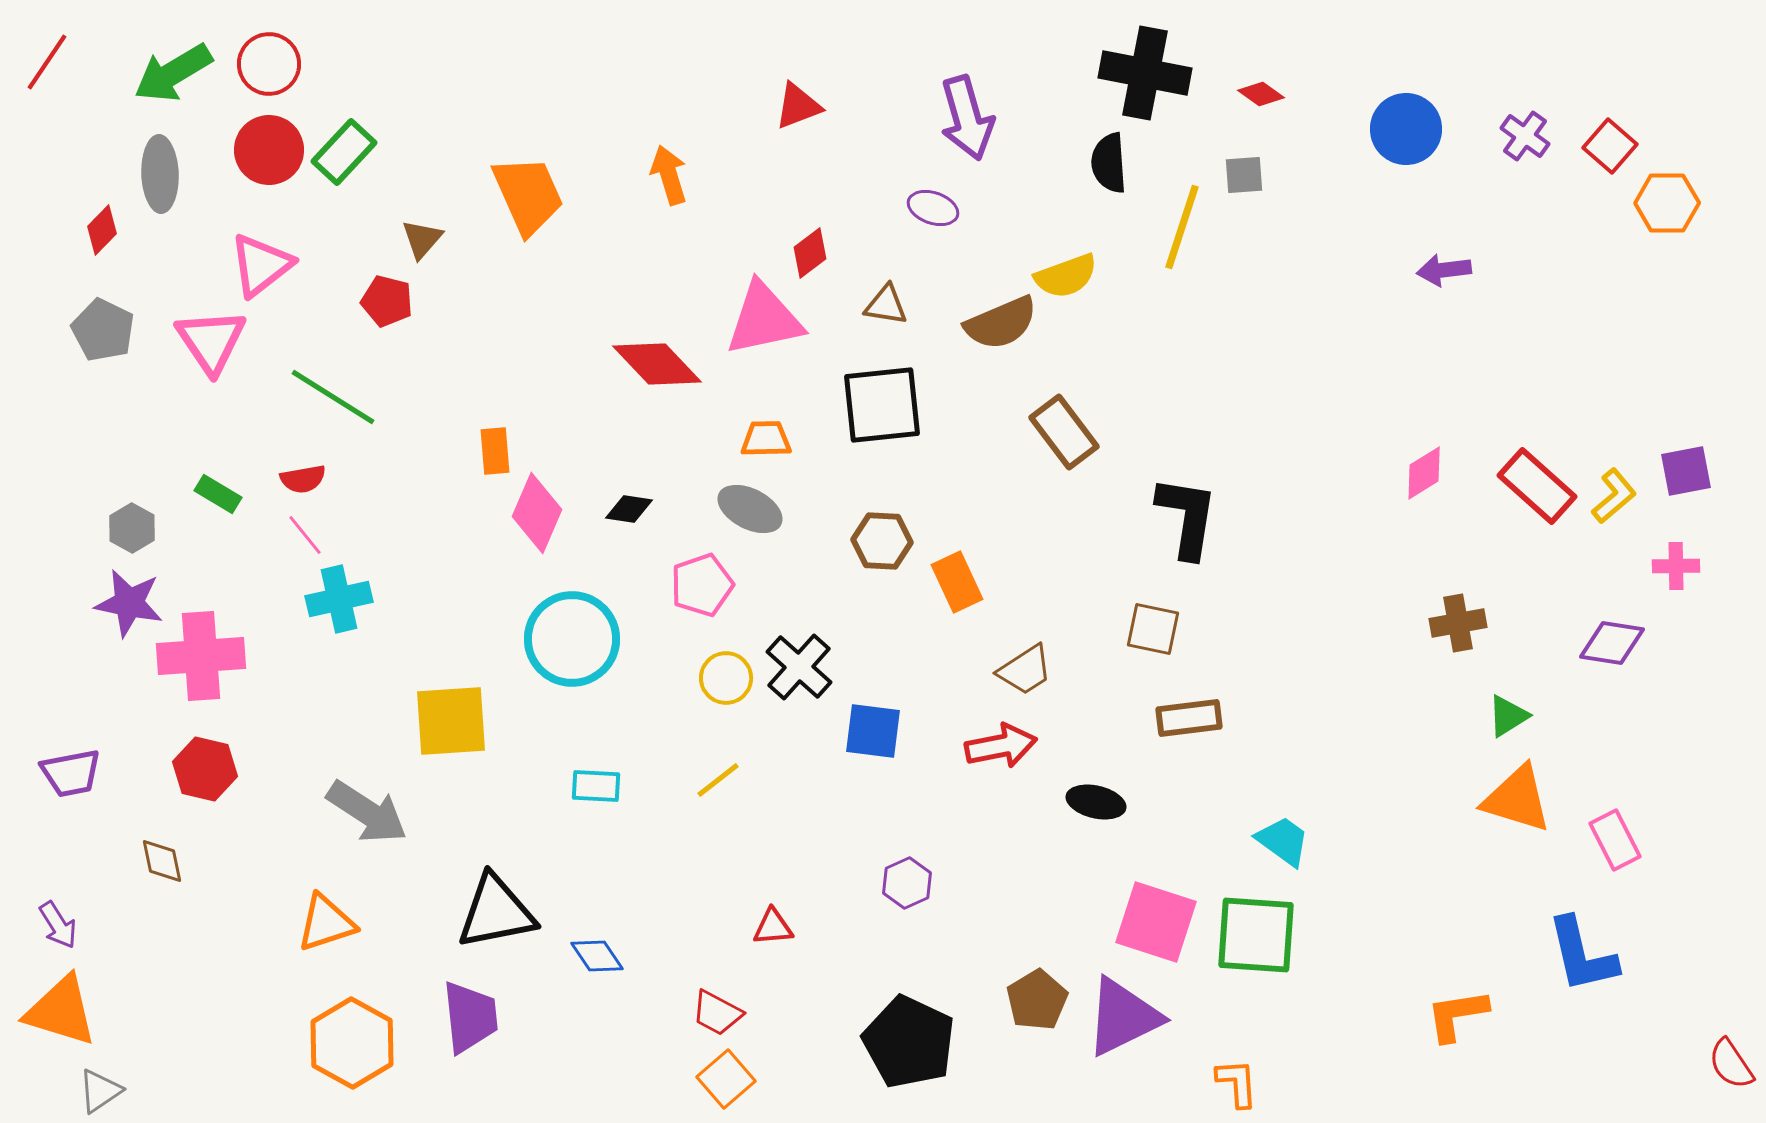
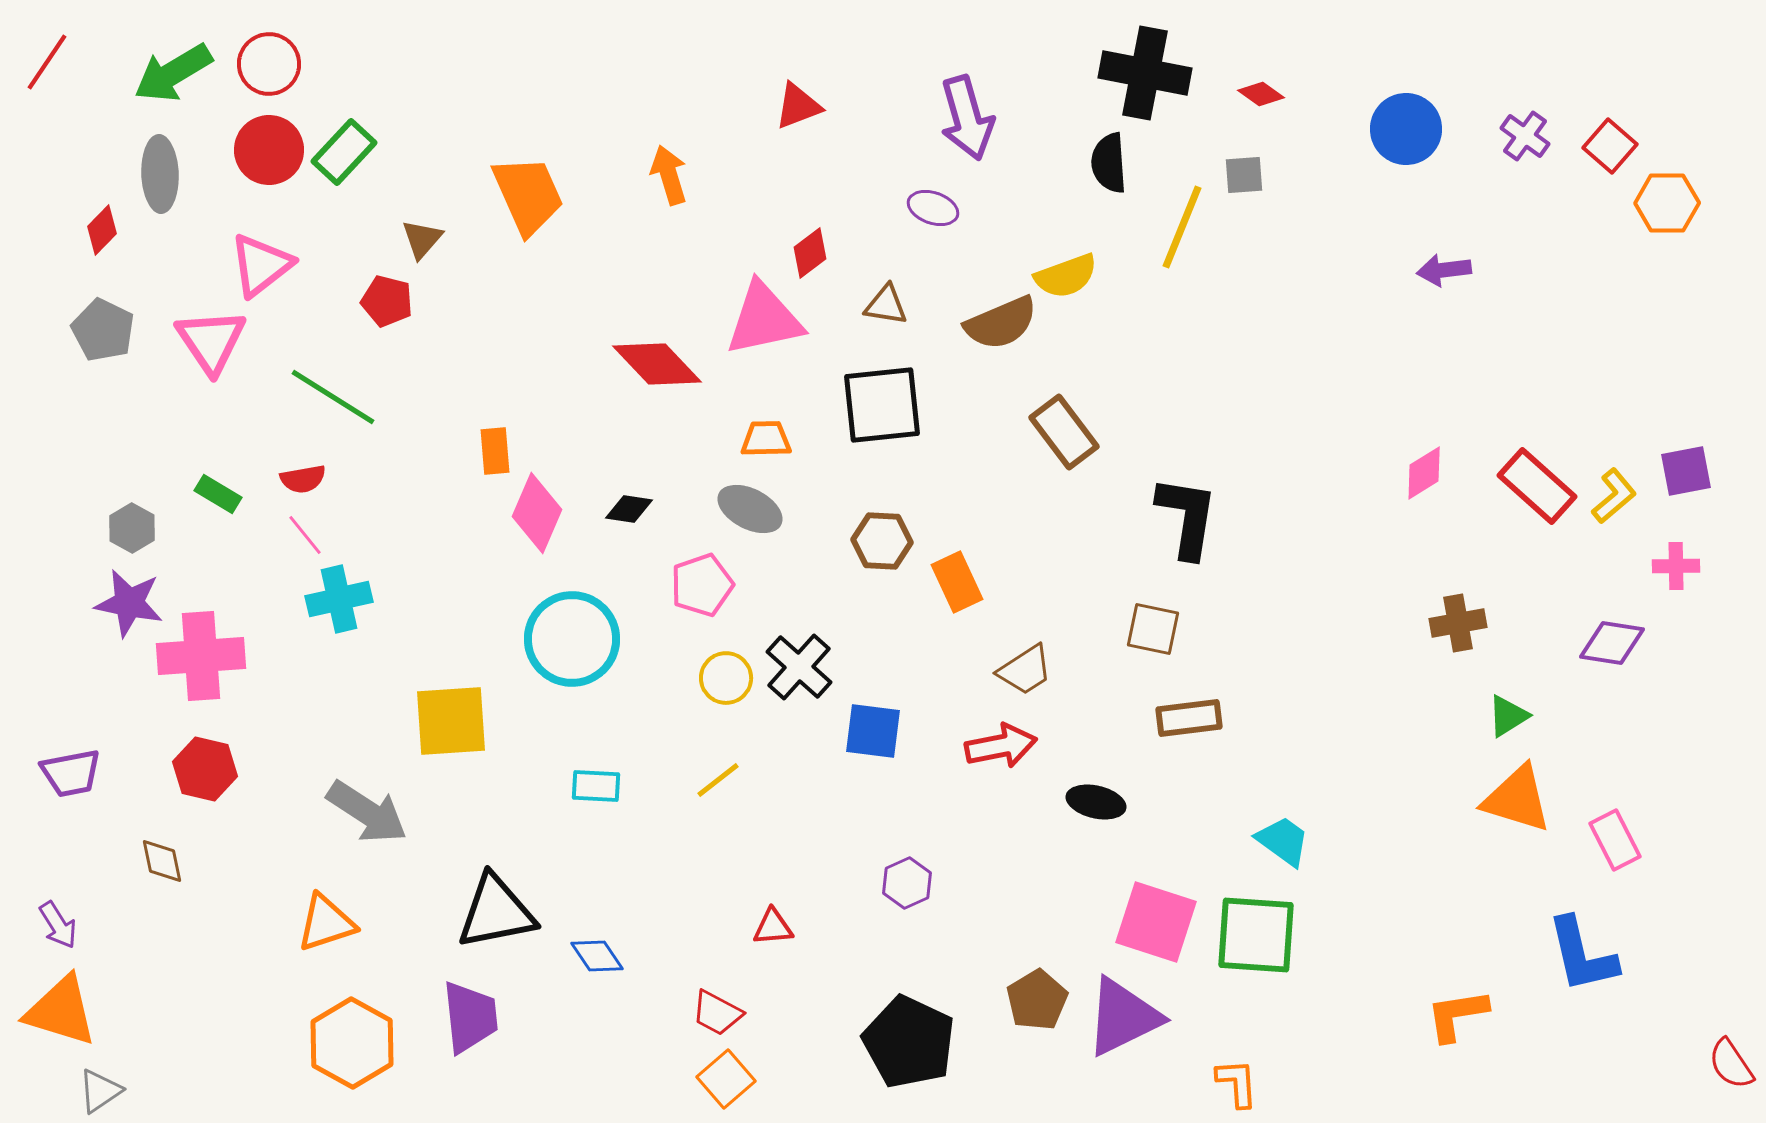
yellow line at (1182, 227): rotated 4 degrees clockwise
